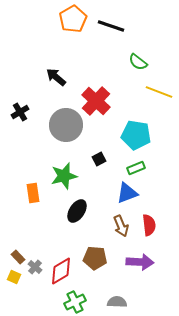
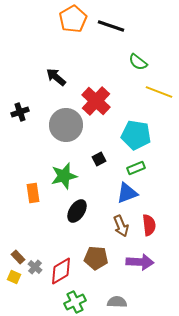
black cross: rotated 12 degrees clockwise
brown pentagon: moved 1 px right
